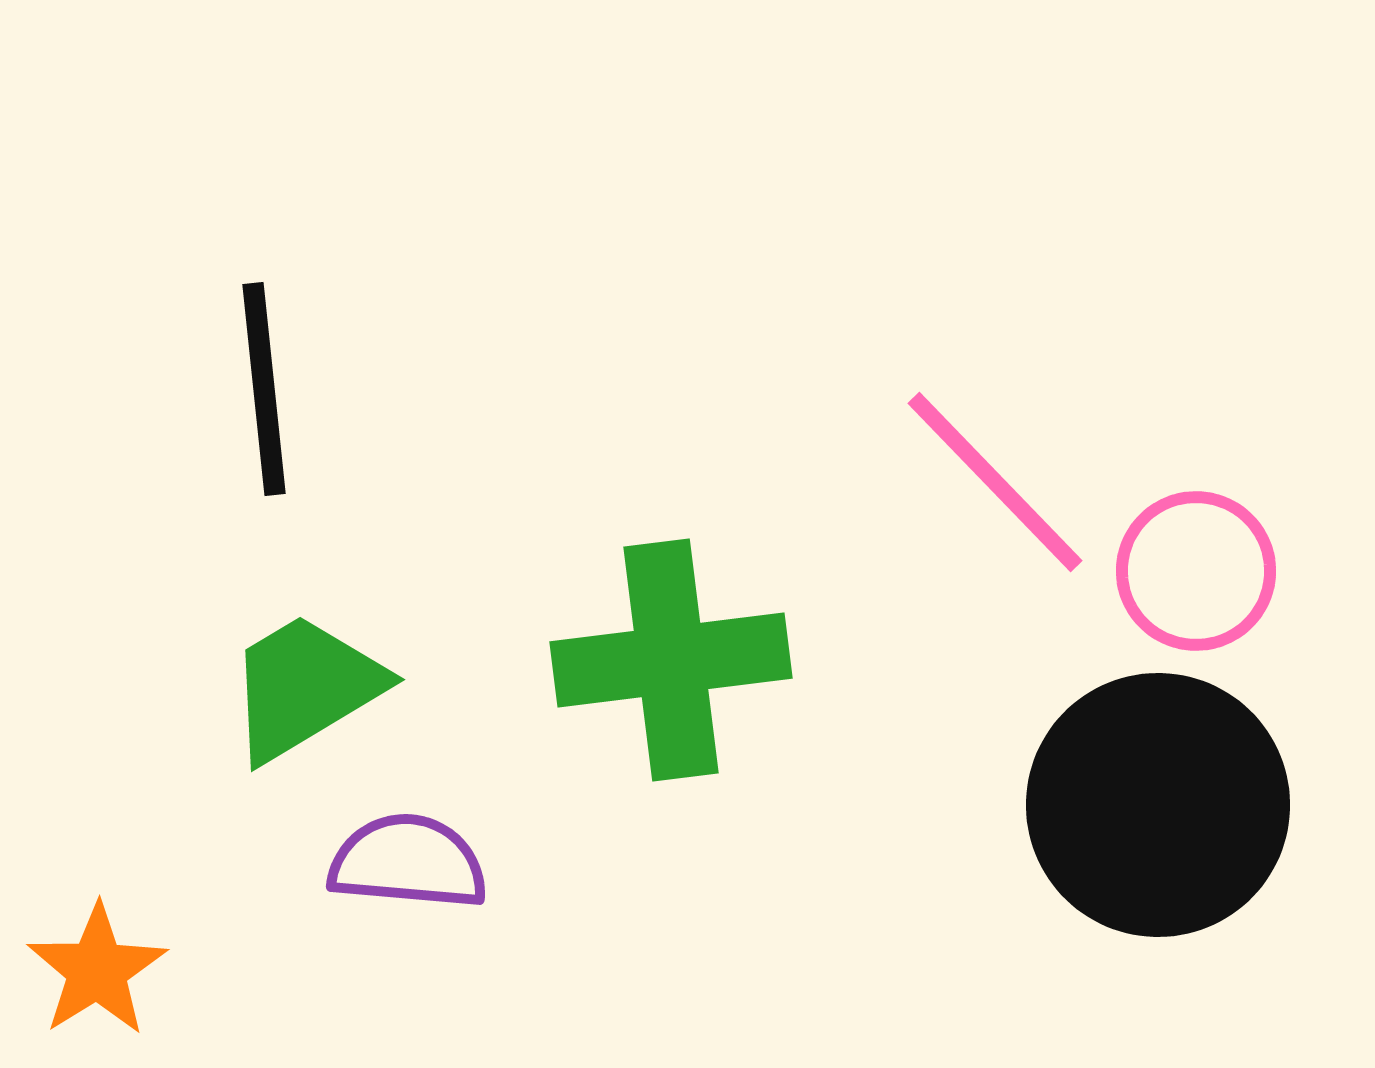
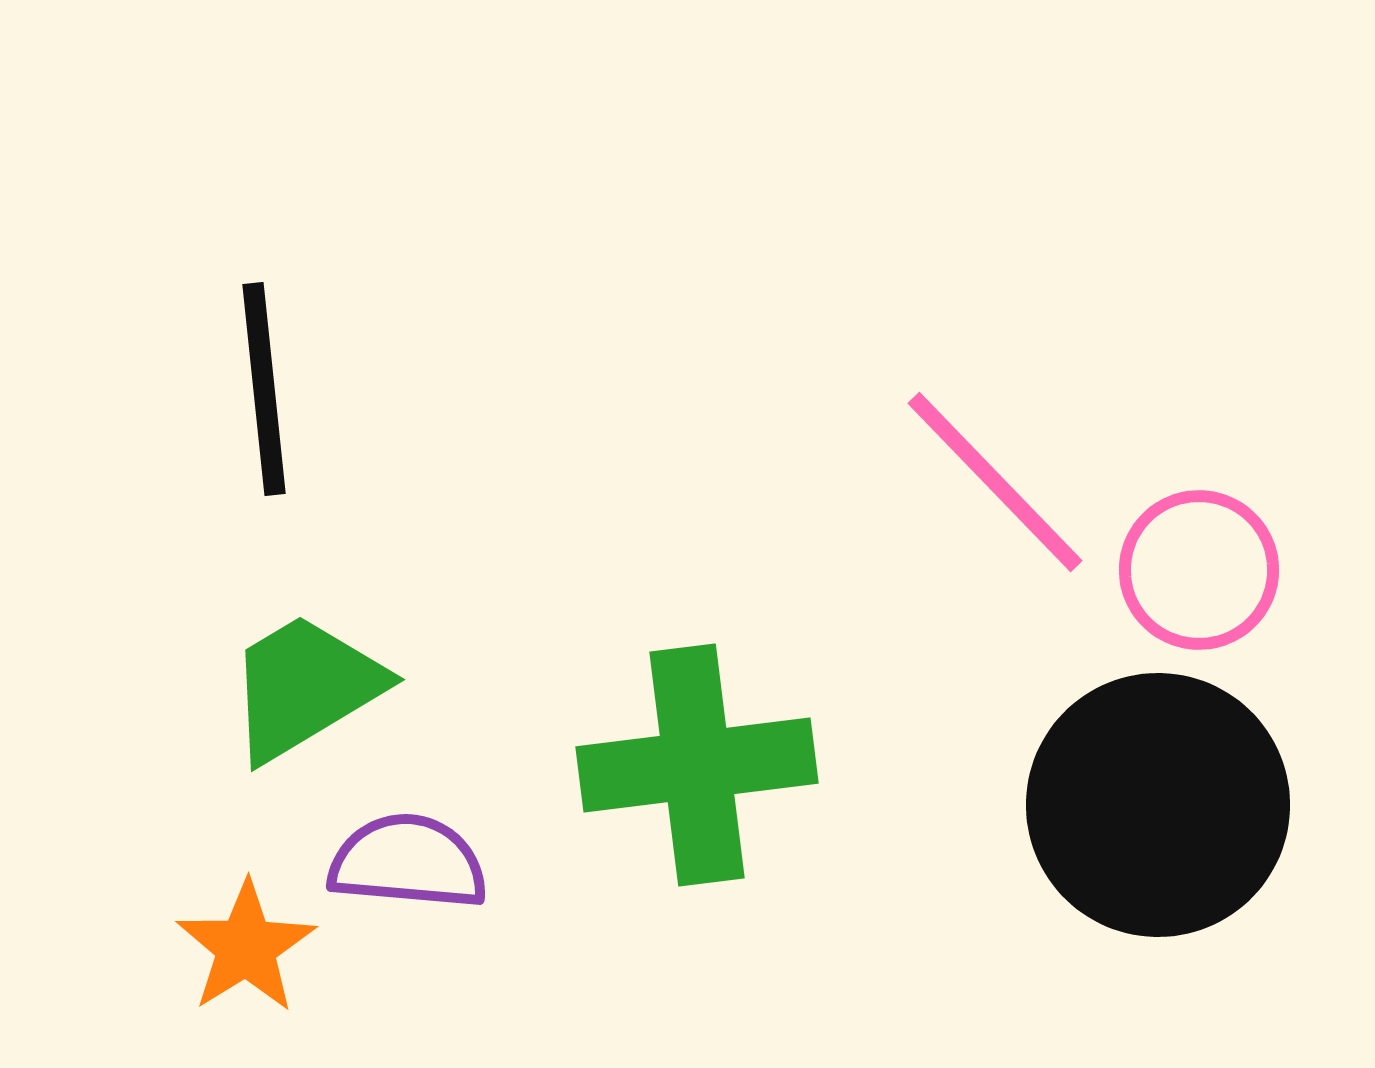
pink circle: moved 3 px right, 1 px up
green cross: moved 26 px right, 105 px down
orange star: moved 149 px right, 23 px up
